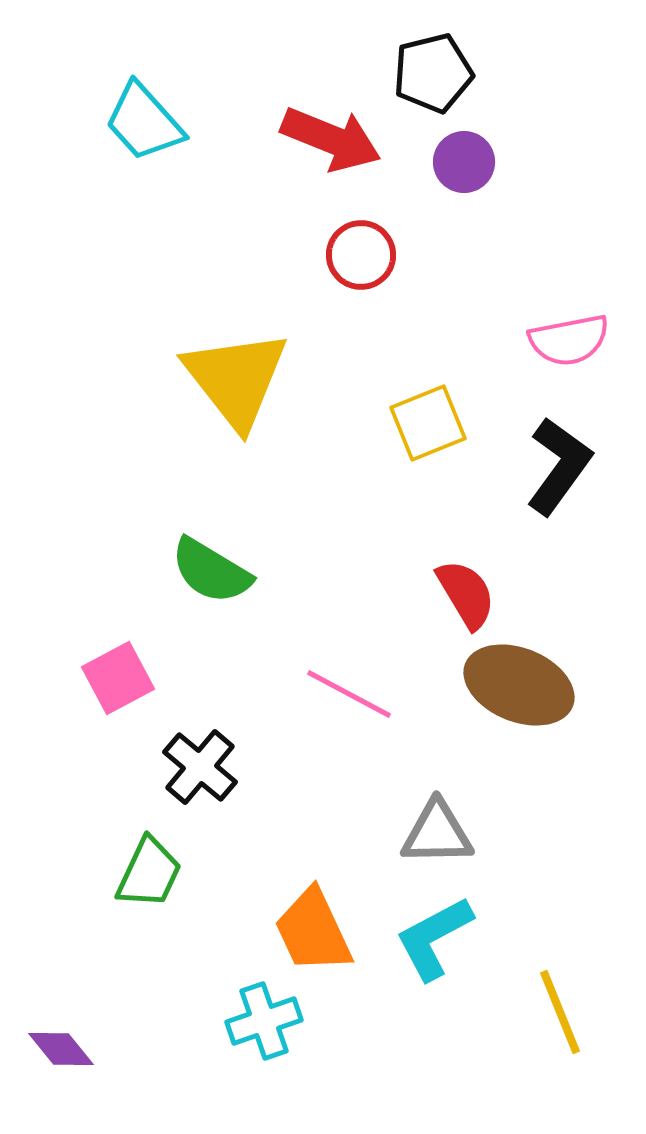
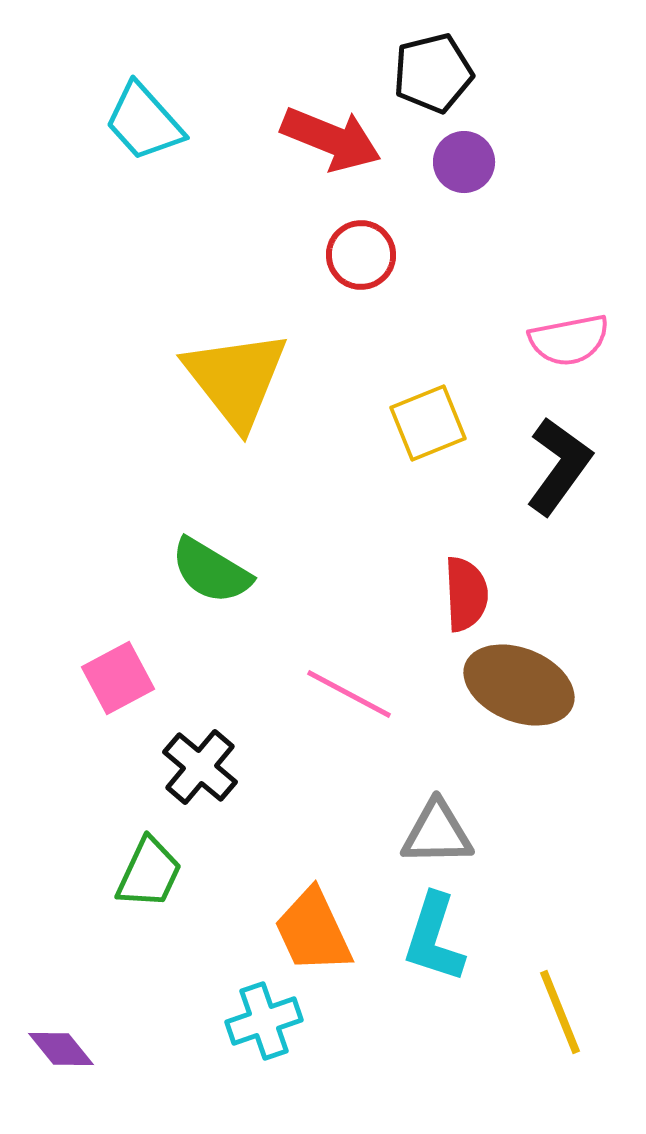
red semicircle: rotated 28 degrees clockwise
cyan L-shape: rotated 44 degrees counterclockwise
